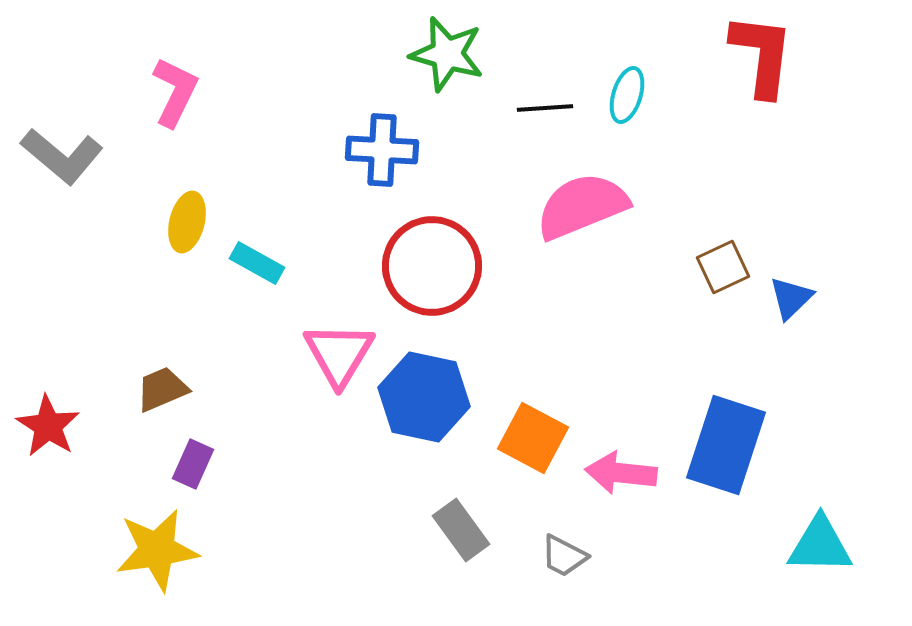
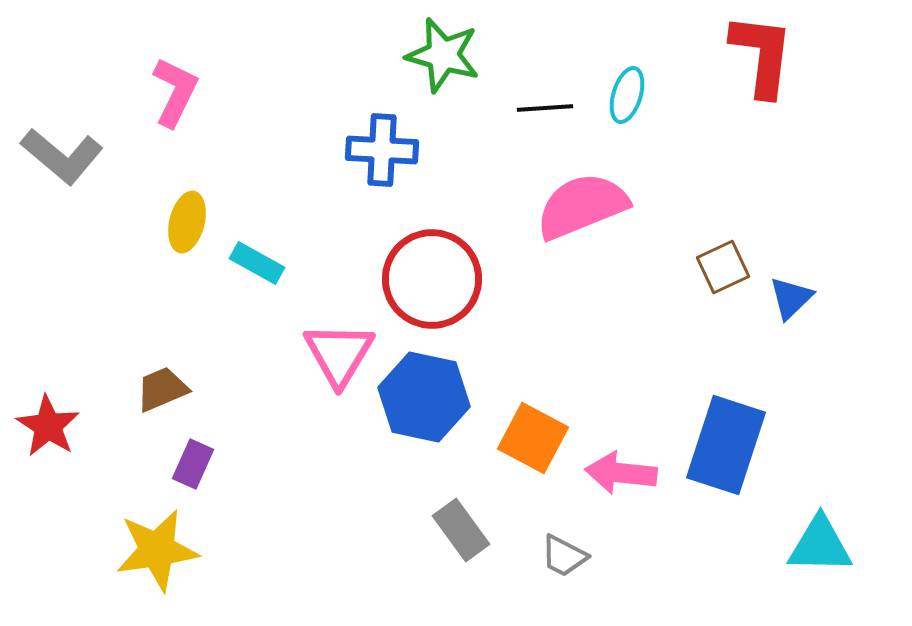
green star: moved 4 px left, 1 px down
red circle: moved 13 px down
